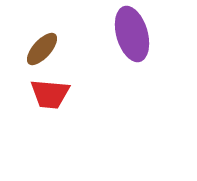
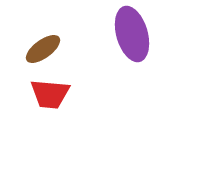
brown ellipse: moved 1 px right; rotated 12 degrees clockwise
